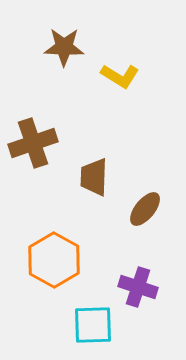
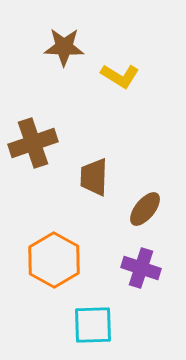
purple cross: moved 3 px right, 19 px up
